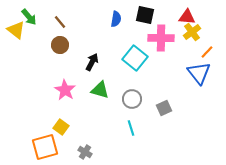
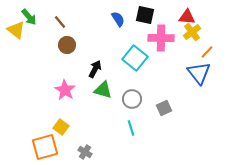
blue semicircle: moved 2 px right; rotated 42 degrees counterclockwise
brown circle: moved 7 px right
black arrow: moved 3 px right, 7 px down
green triangle: moved 3 px right
